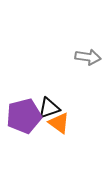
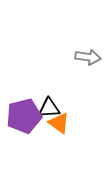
black triangle: rotated 15 degrees clockwise
